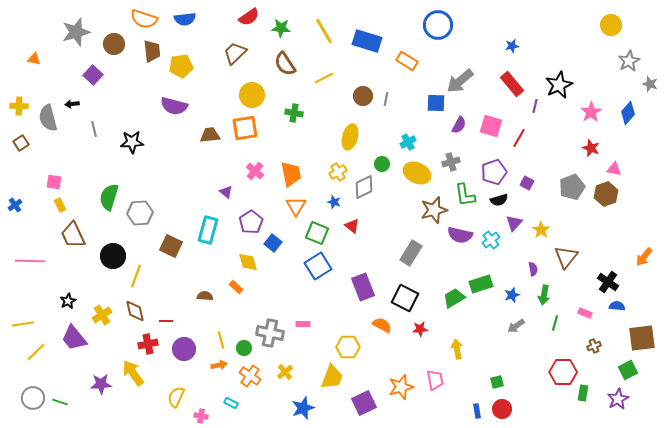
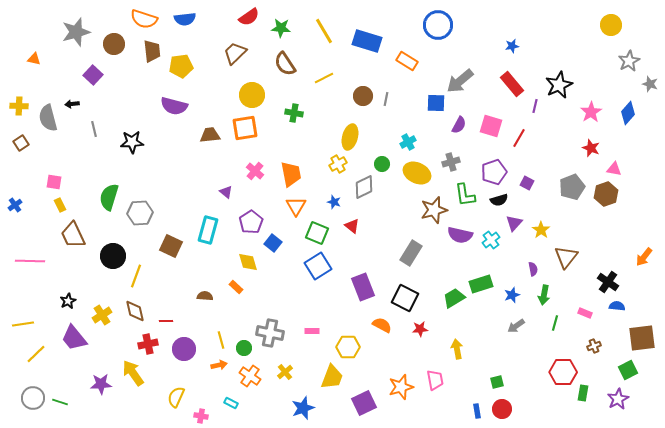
yellow cross at (338, 172): moved 8 px up
pink rectangle at (303, 324): moved 9 px right, 7 px down
yellow line at (36, 352): moved 2 px down
